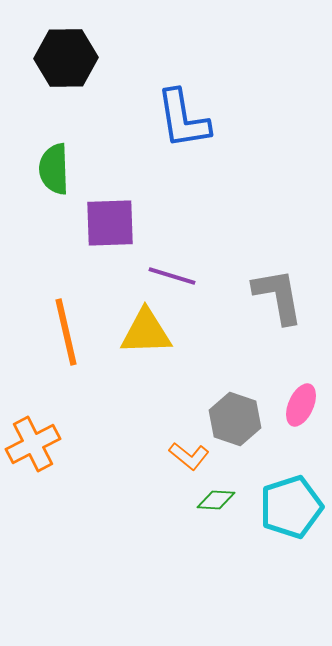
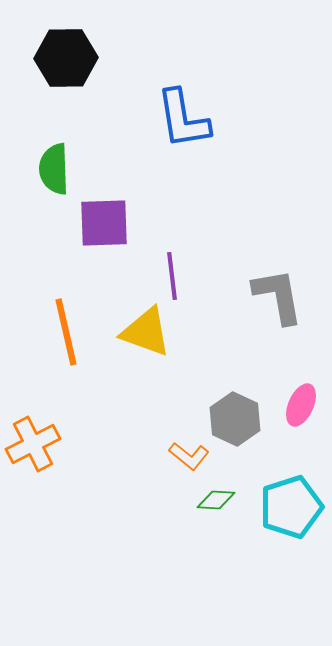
purple square: moved 6 px left
purple line: rotated 66 degrees clockwise
yellow triangle: rotated 22 degrees clockwise
gray hexagon: rotated 6 degrees clockwise
